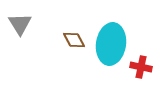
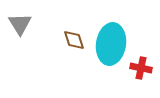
brown diamond: rotated 10 degrees clockwise
red cross: moved 1 px down
